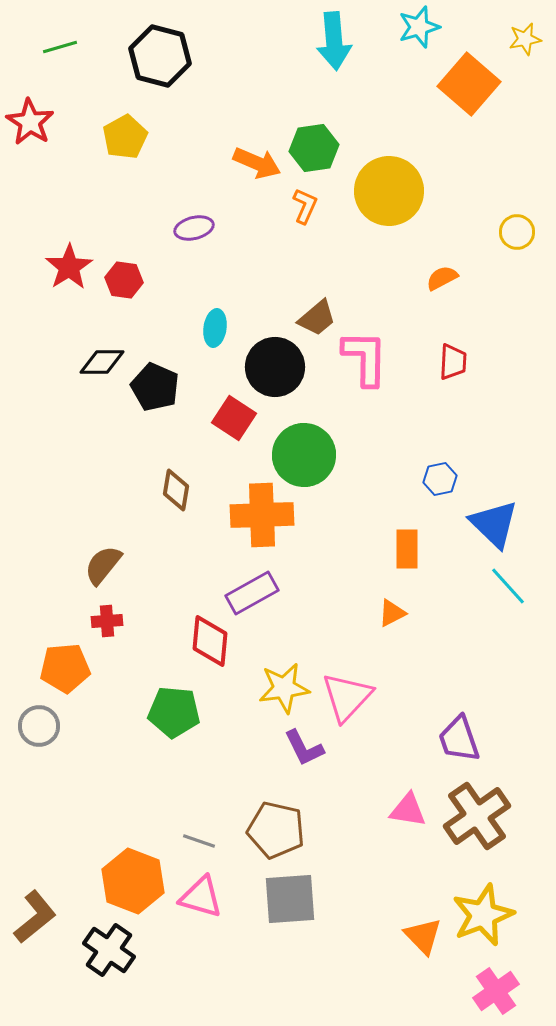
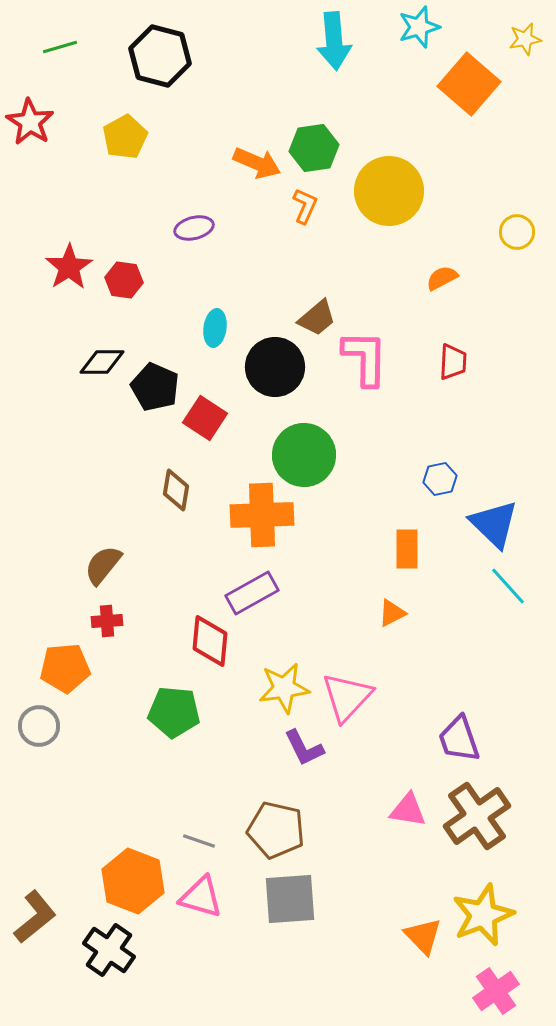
red square at (234, 418): moved 29 px left
